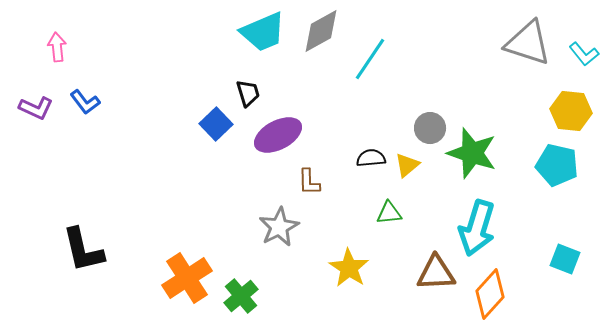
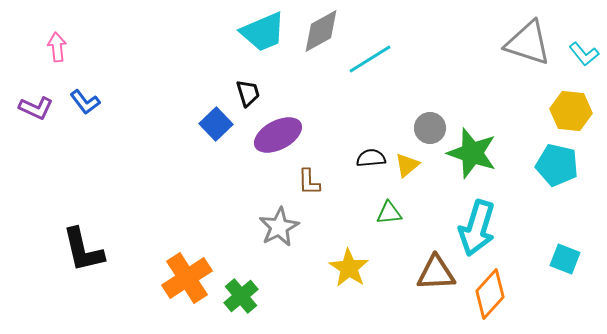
cyan line: rotated 24 degrees clockwise
